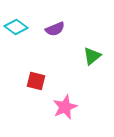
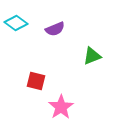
cyan diamond: moved 4 px up
green triangle: rotated 18 degrees clockwise
pink star: moved 4 px left; rotated 10 degrees counterclockwise
